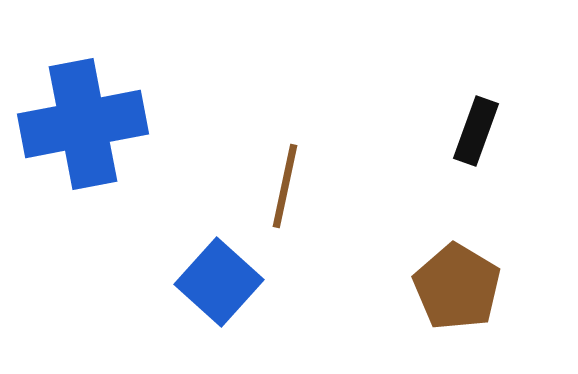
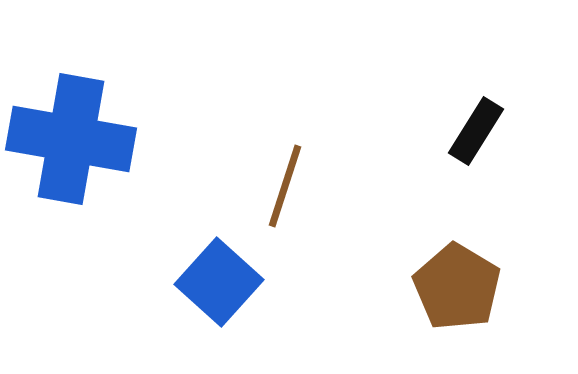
blue cross: moved 12 px left, 15 px down; rotated 21 degrees clockwise
black rectangle: rotated 12 degrees clockwise
brown line: rotated 6 degrees clockwise
